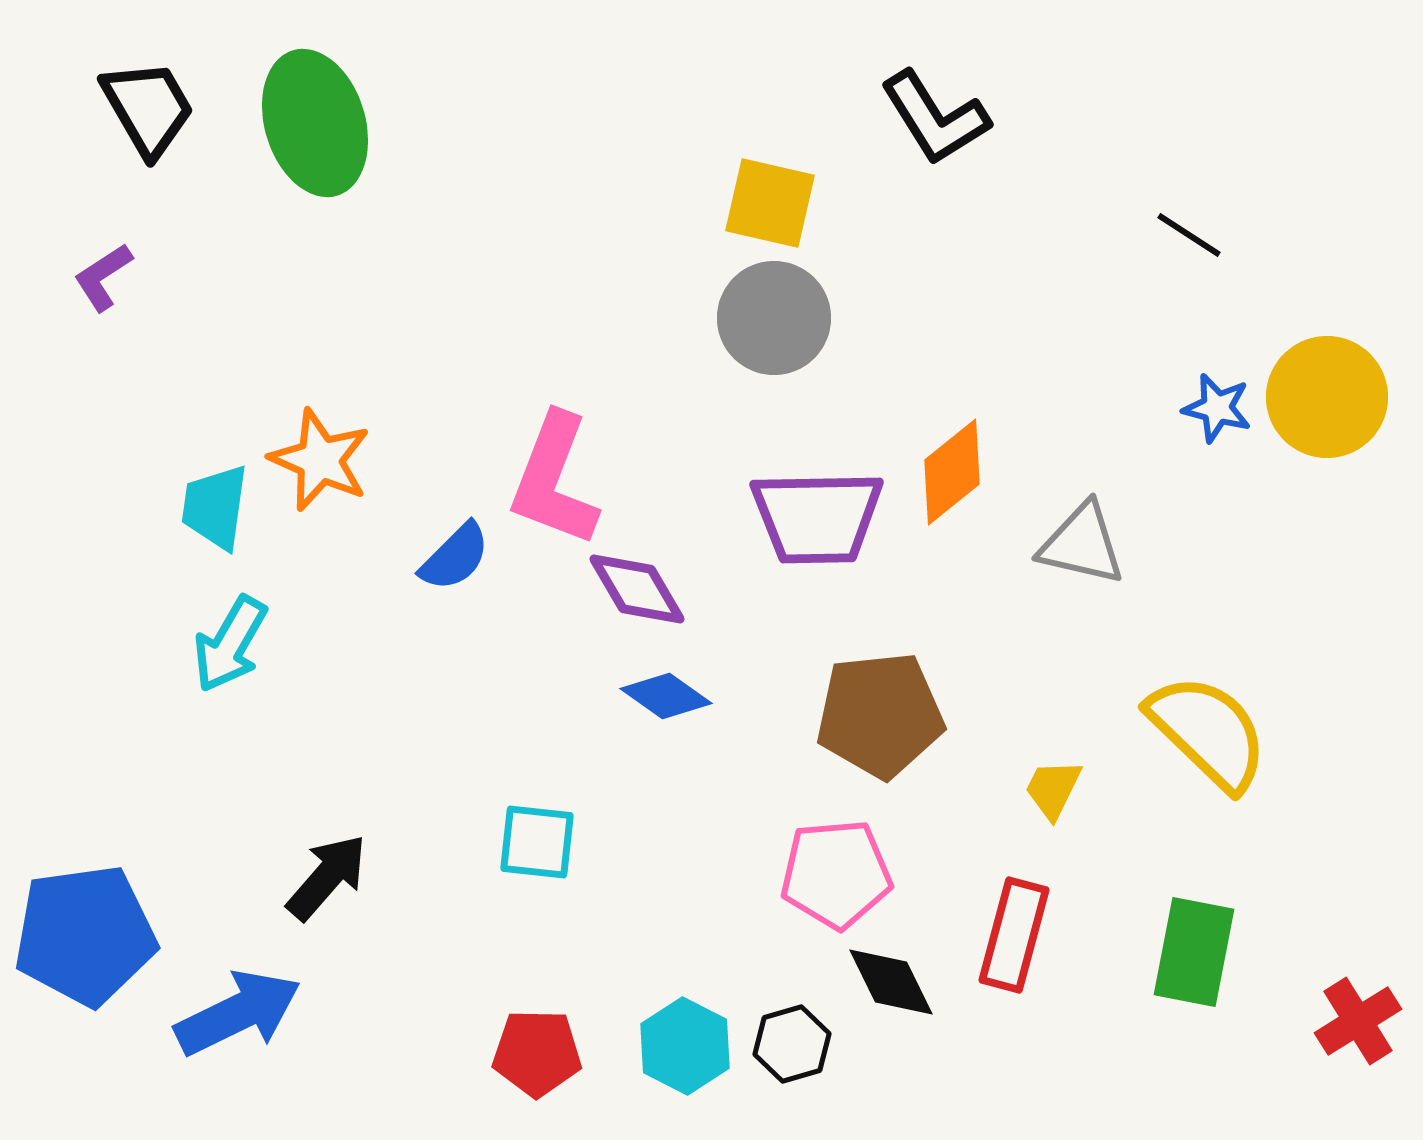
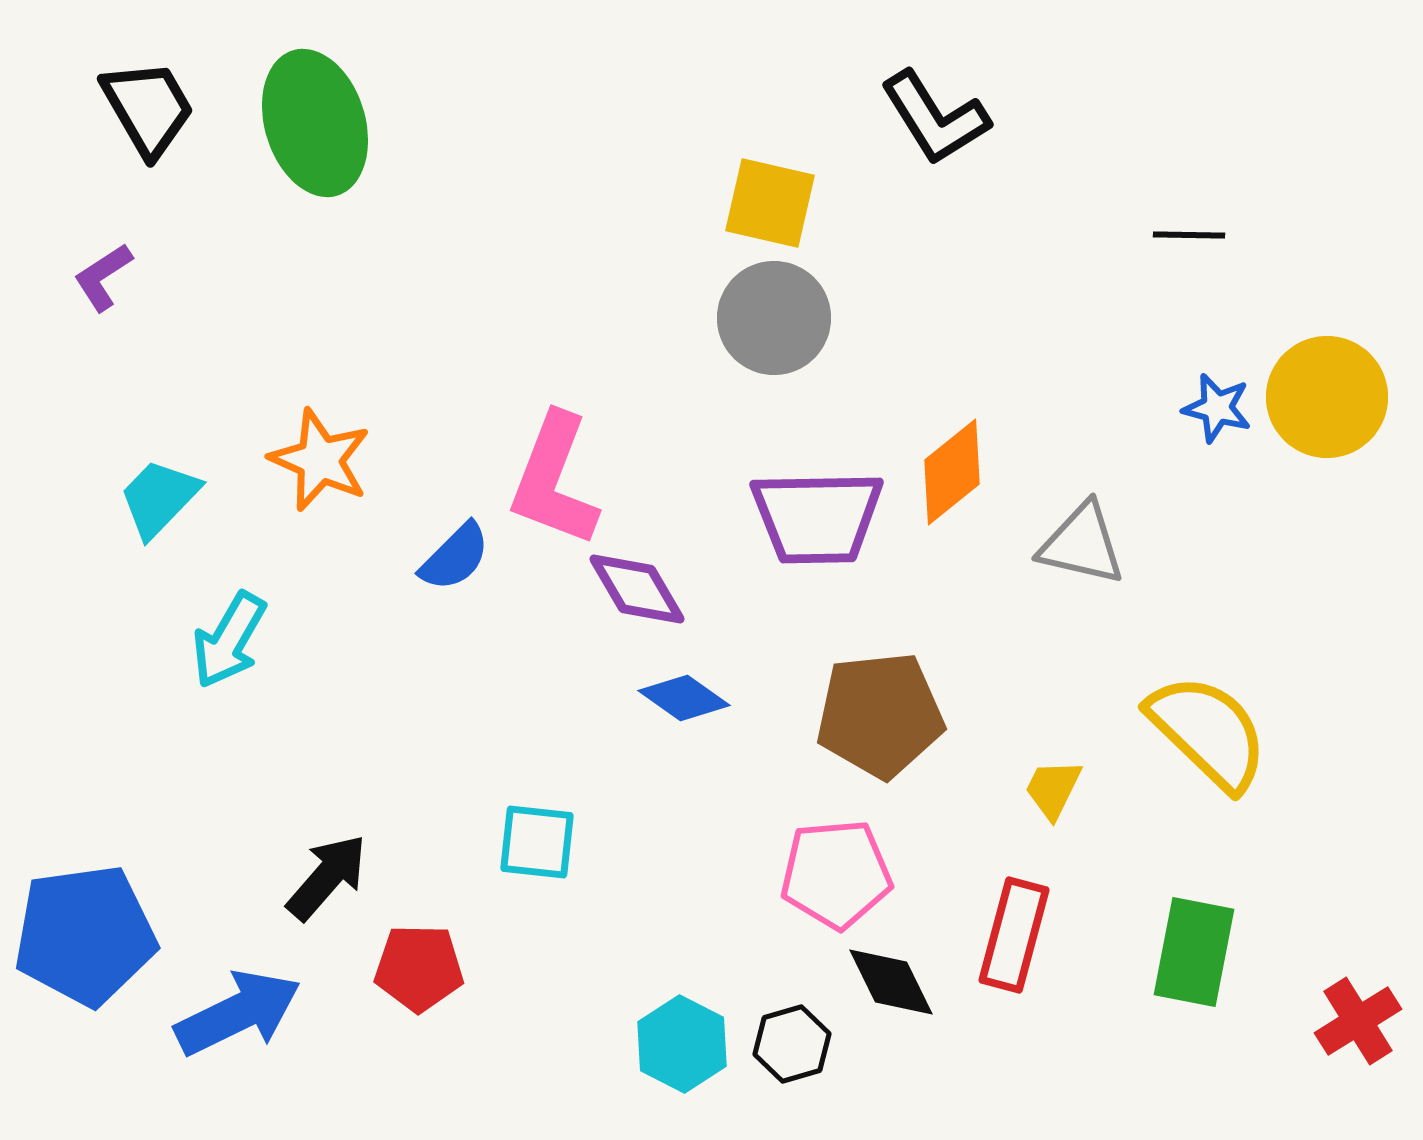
black line: rotated 32 degrees counterclockwise
cyan trapezoid: moved 56 px left, 9 px up; rotated 36 degrees clockwise
cyan arrow: moved 1 px left, 4 px up
blue diamond: moved 18 px right, 2 px down
cyan hexagon: moved 3 px left, 2 px up
red pentagon: moved 118 px left, 85 px up
